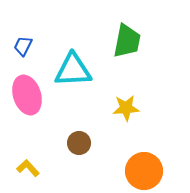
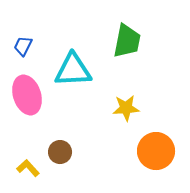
brown circle: moved 19 px left, 9 px down
orange circle: moved 12 px right, 20 px up
